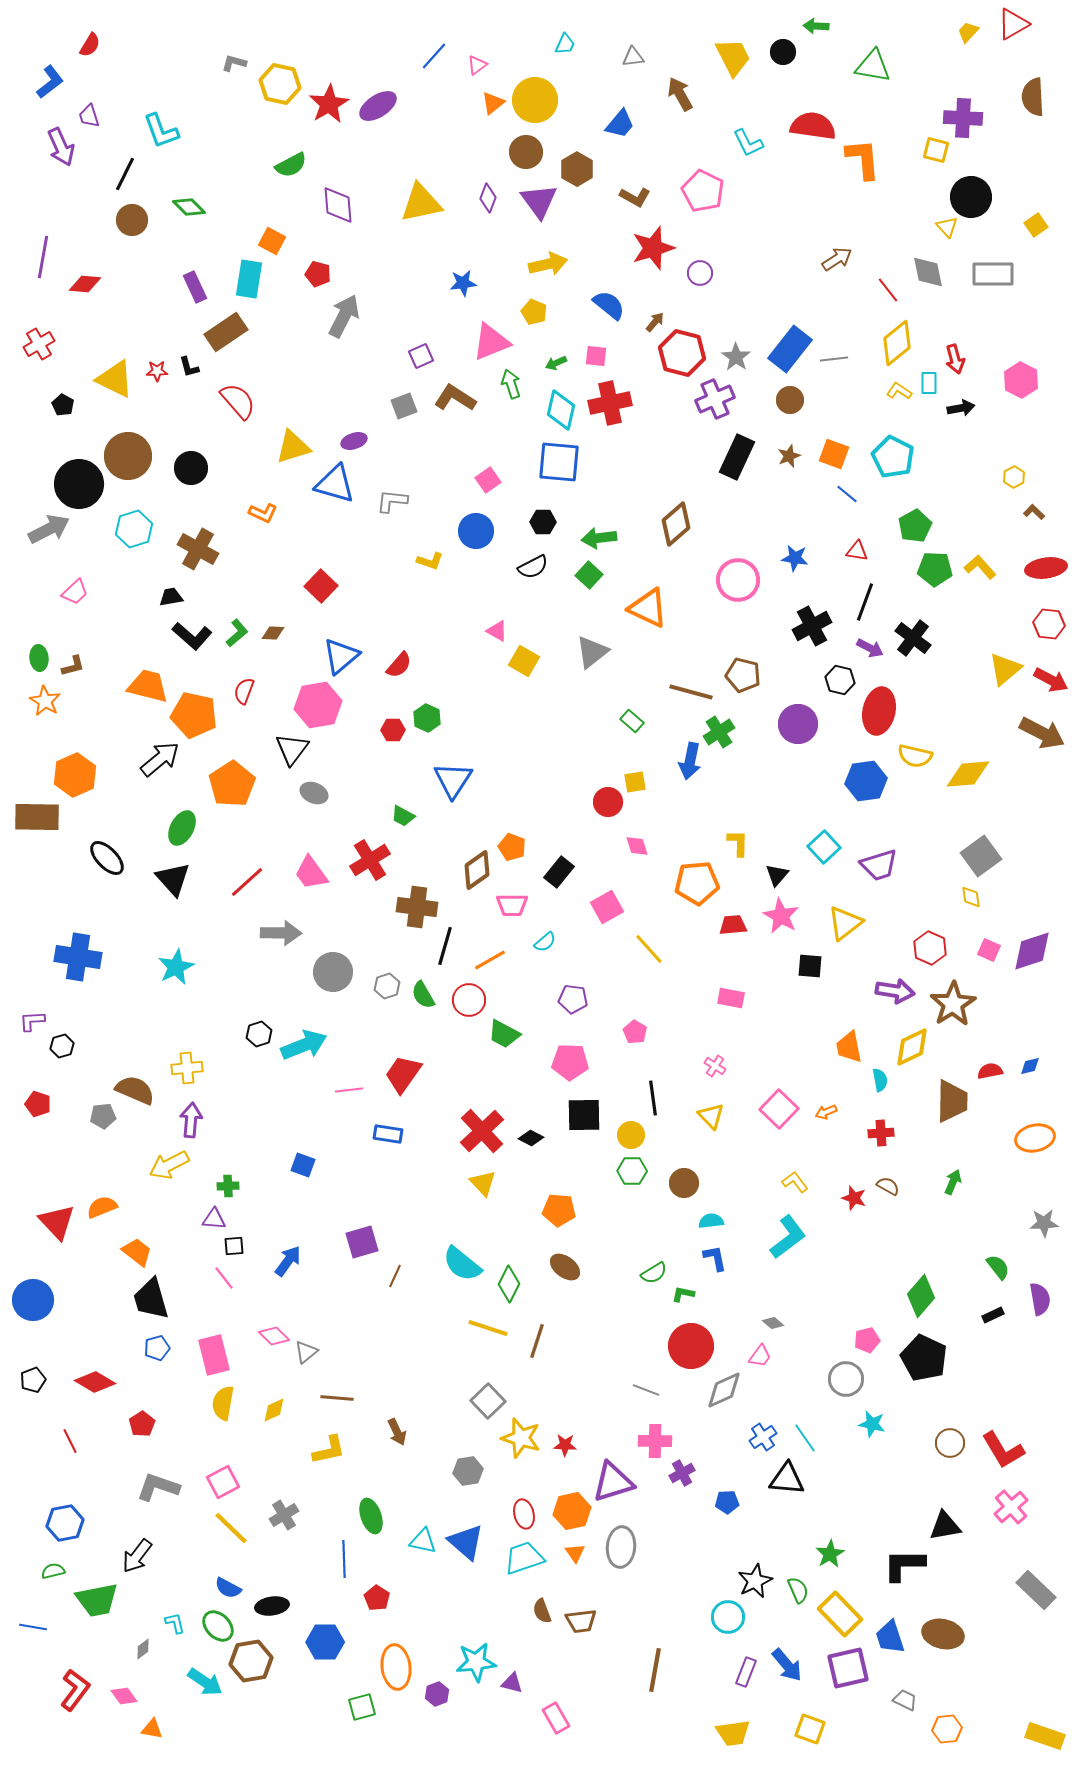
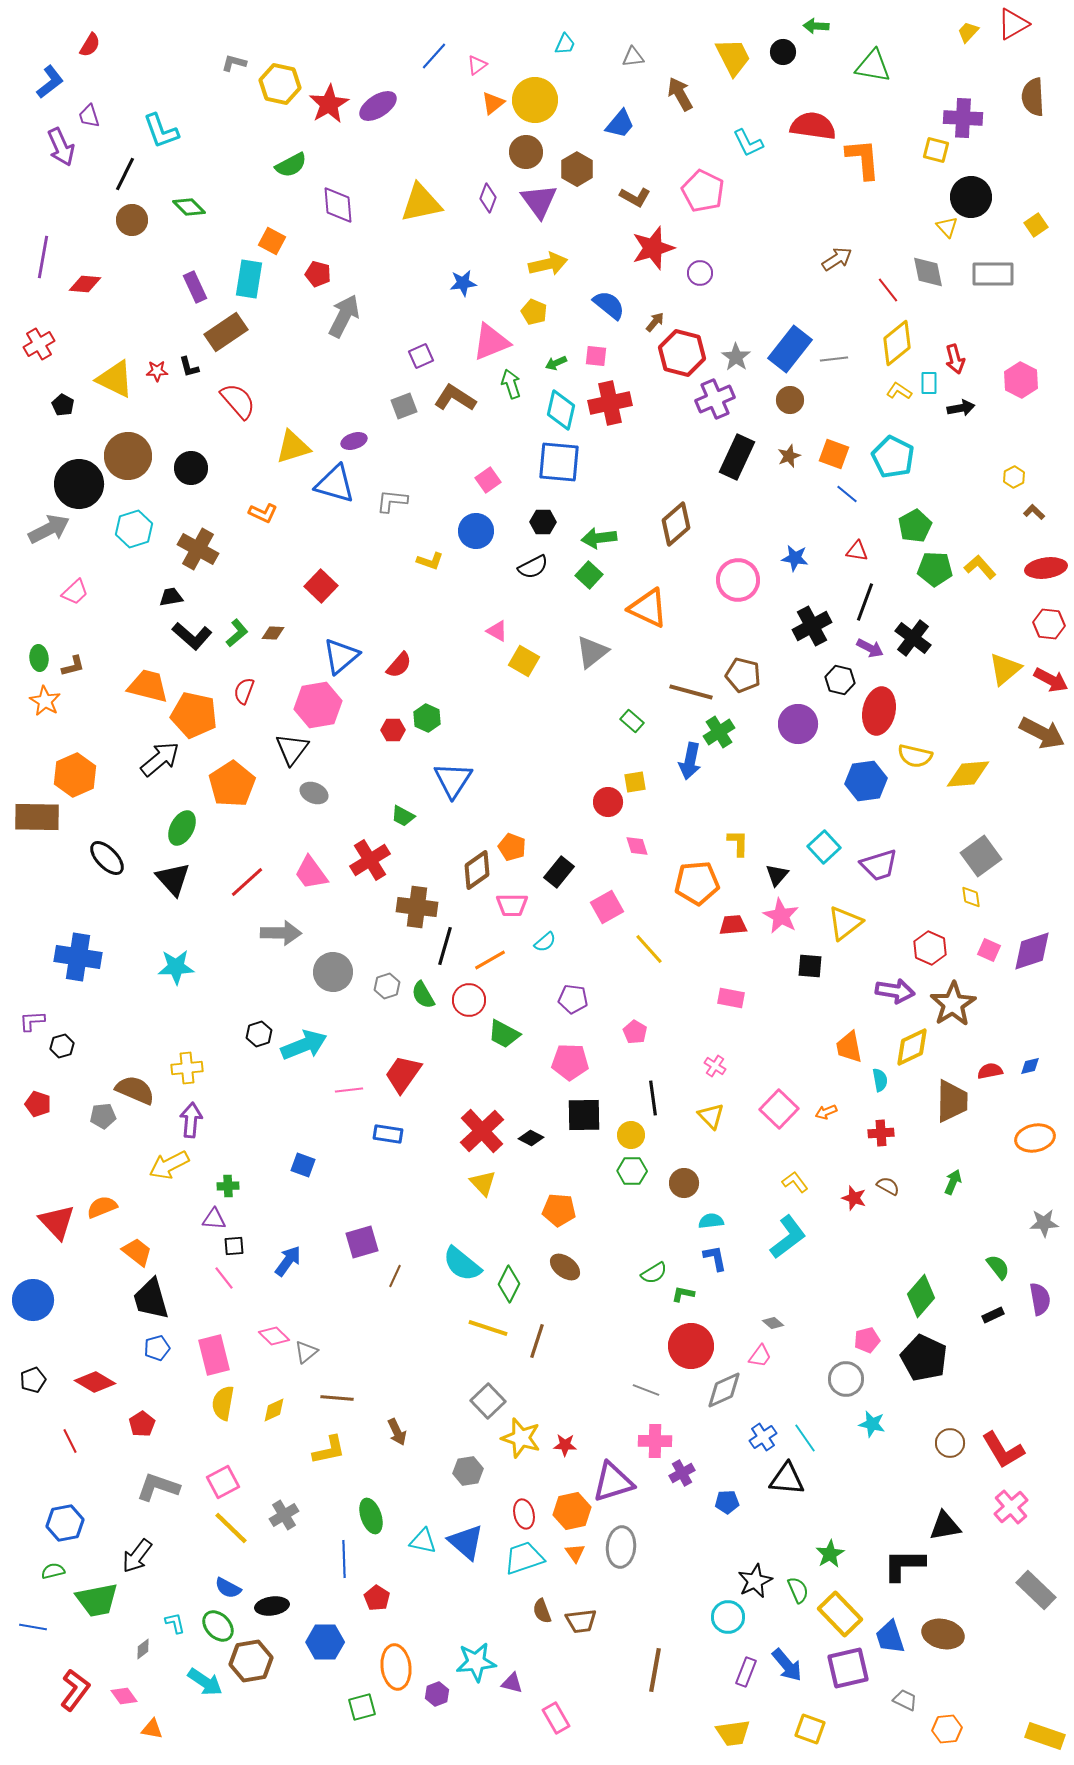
cyan star at (176, 967): rotated 24 degrees clockwise
